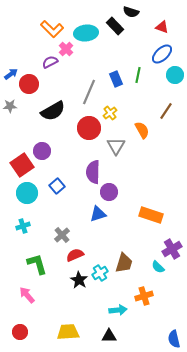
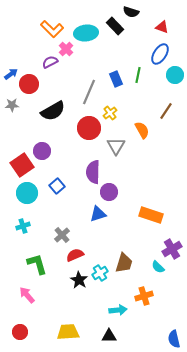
blue ellipse at (162, 54): moved 2 px left; rotated 15 degrees counterclockwise
gray star at (10, 106): moved 2 px right, 1 px up
